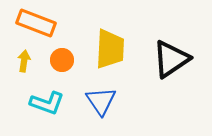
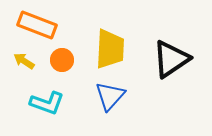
orange rectangle: moved 1 px right, 2 px down
yellow arrow: rotated 65 degrees counterclockwise
blue triangle: moved 9 px right, 5 px up; rotated 16 degrees clockwise
